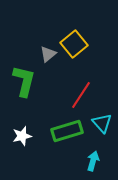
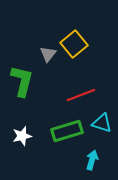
gray triangle: rotated 12 degrees counterclockwise
green L-shape: moved 2 px left
red line: rotated 36 degrees clockwise
cyan triangle: rotated 30 degrees counterclockwise
cyan arrow: moved 1 px left, 1 px up
